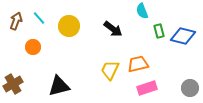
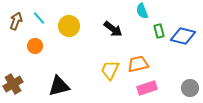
orange circle: moved 2 px right, 1 px up
